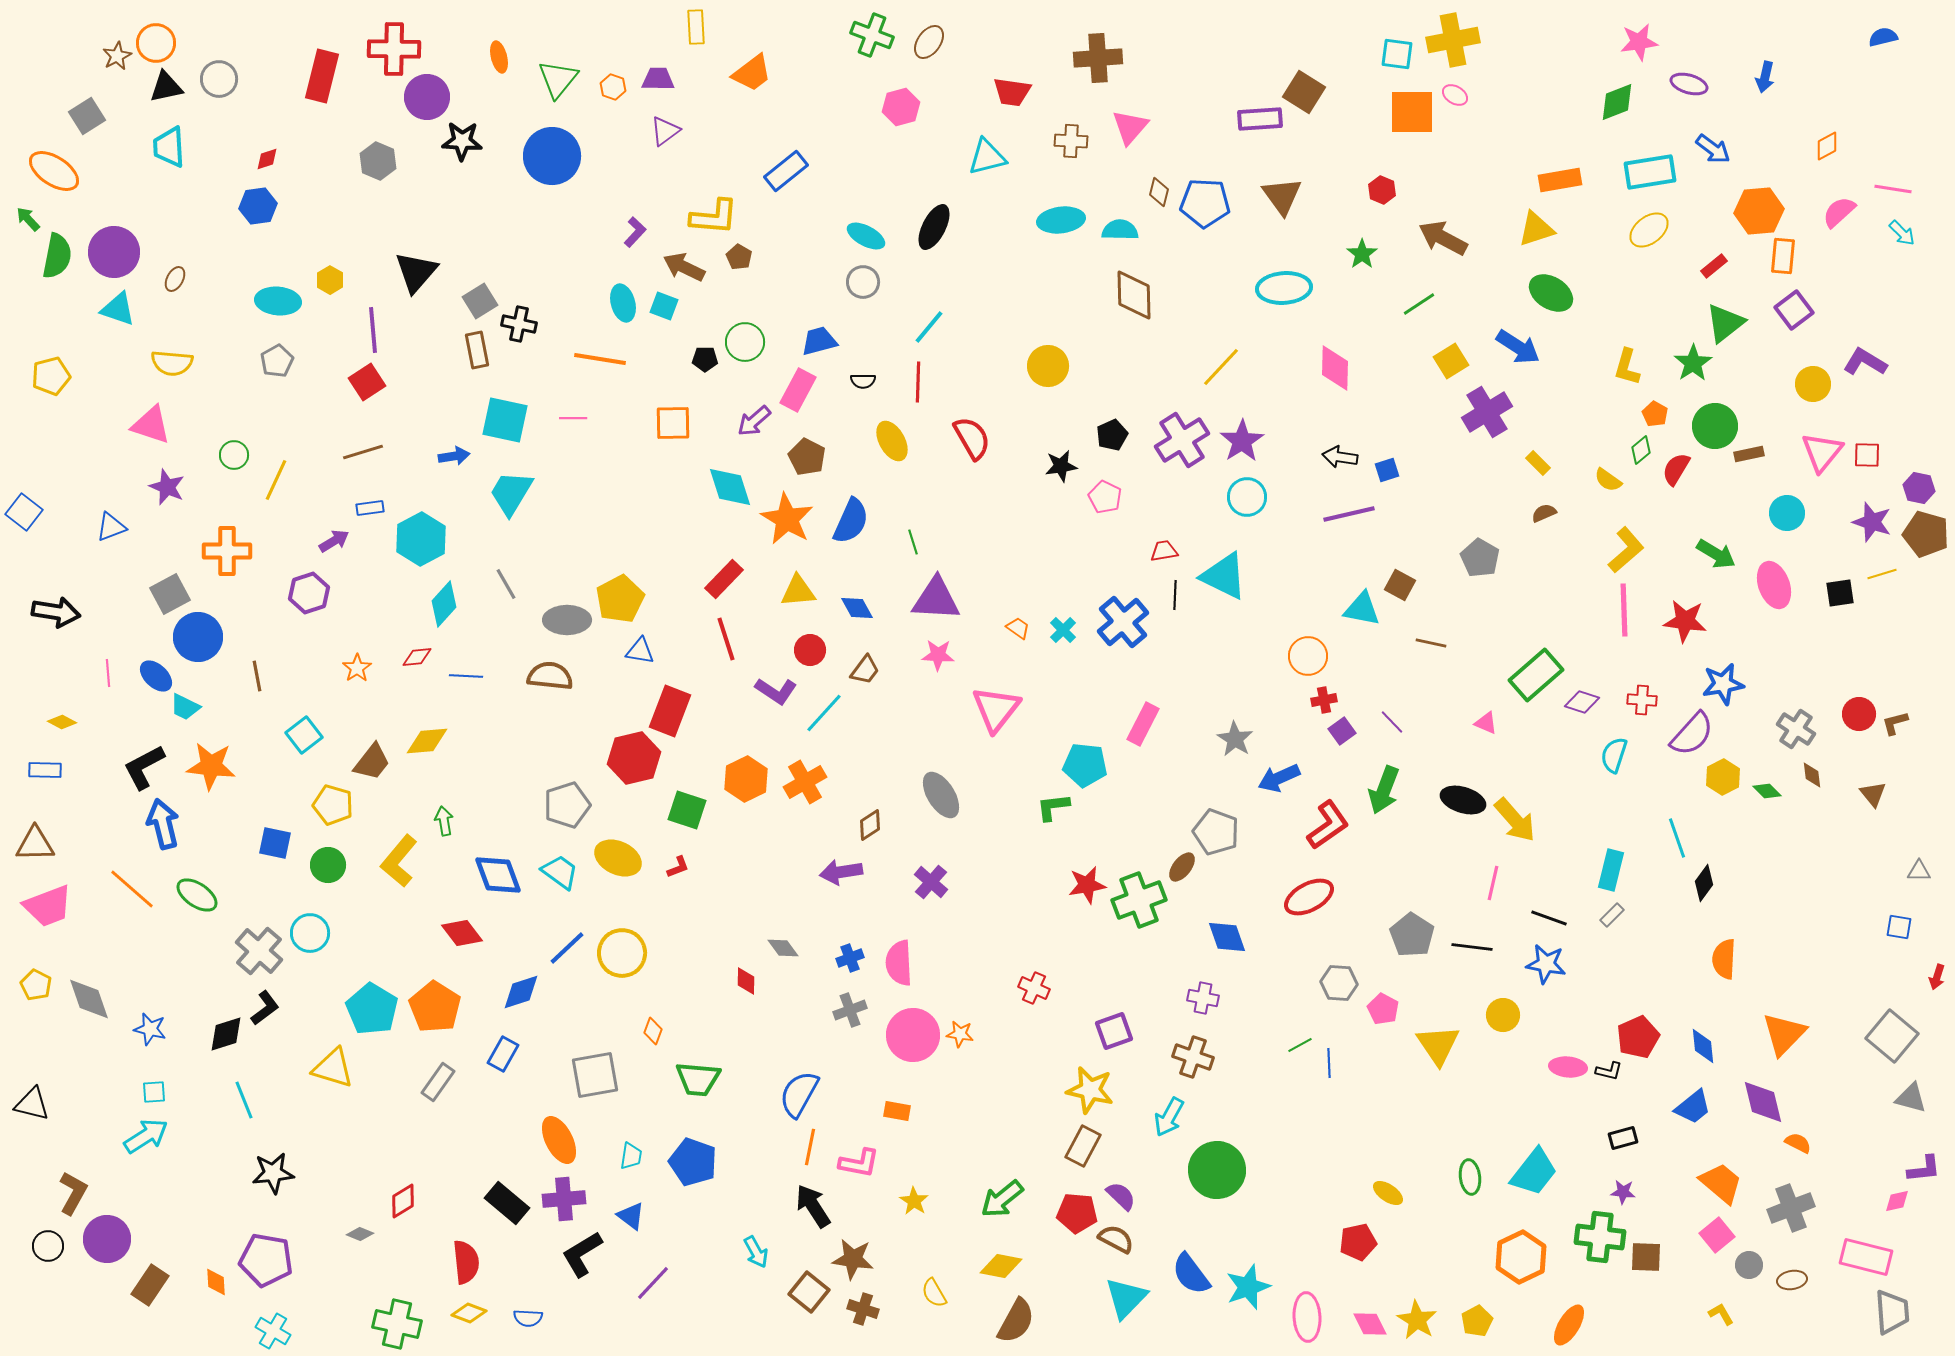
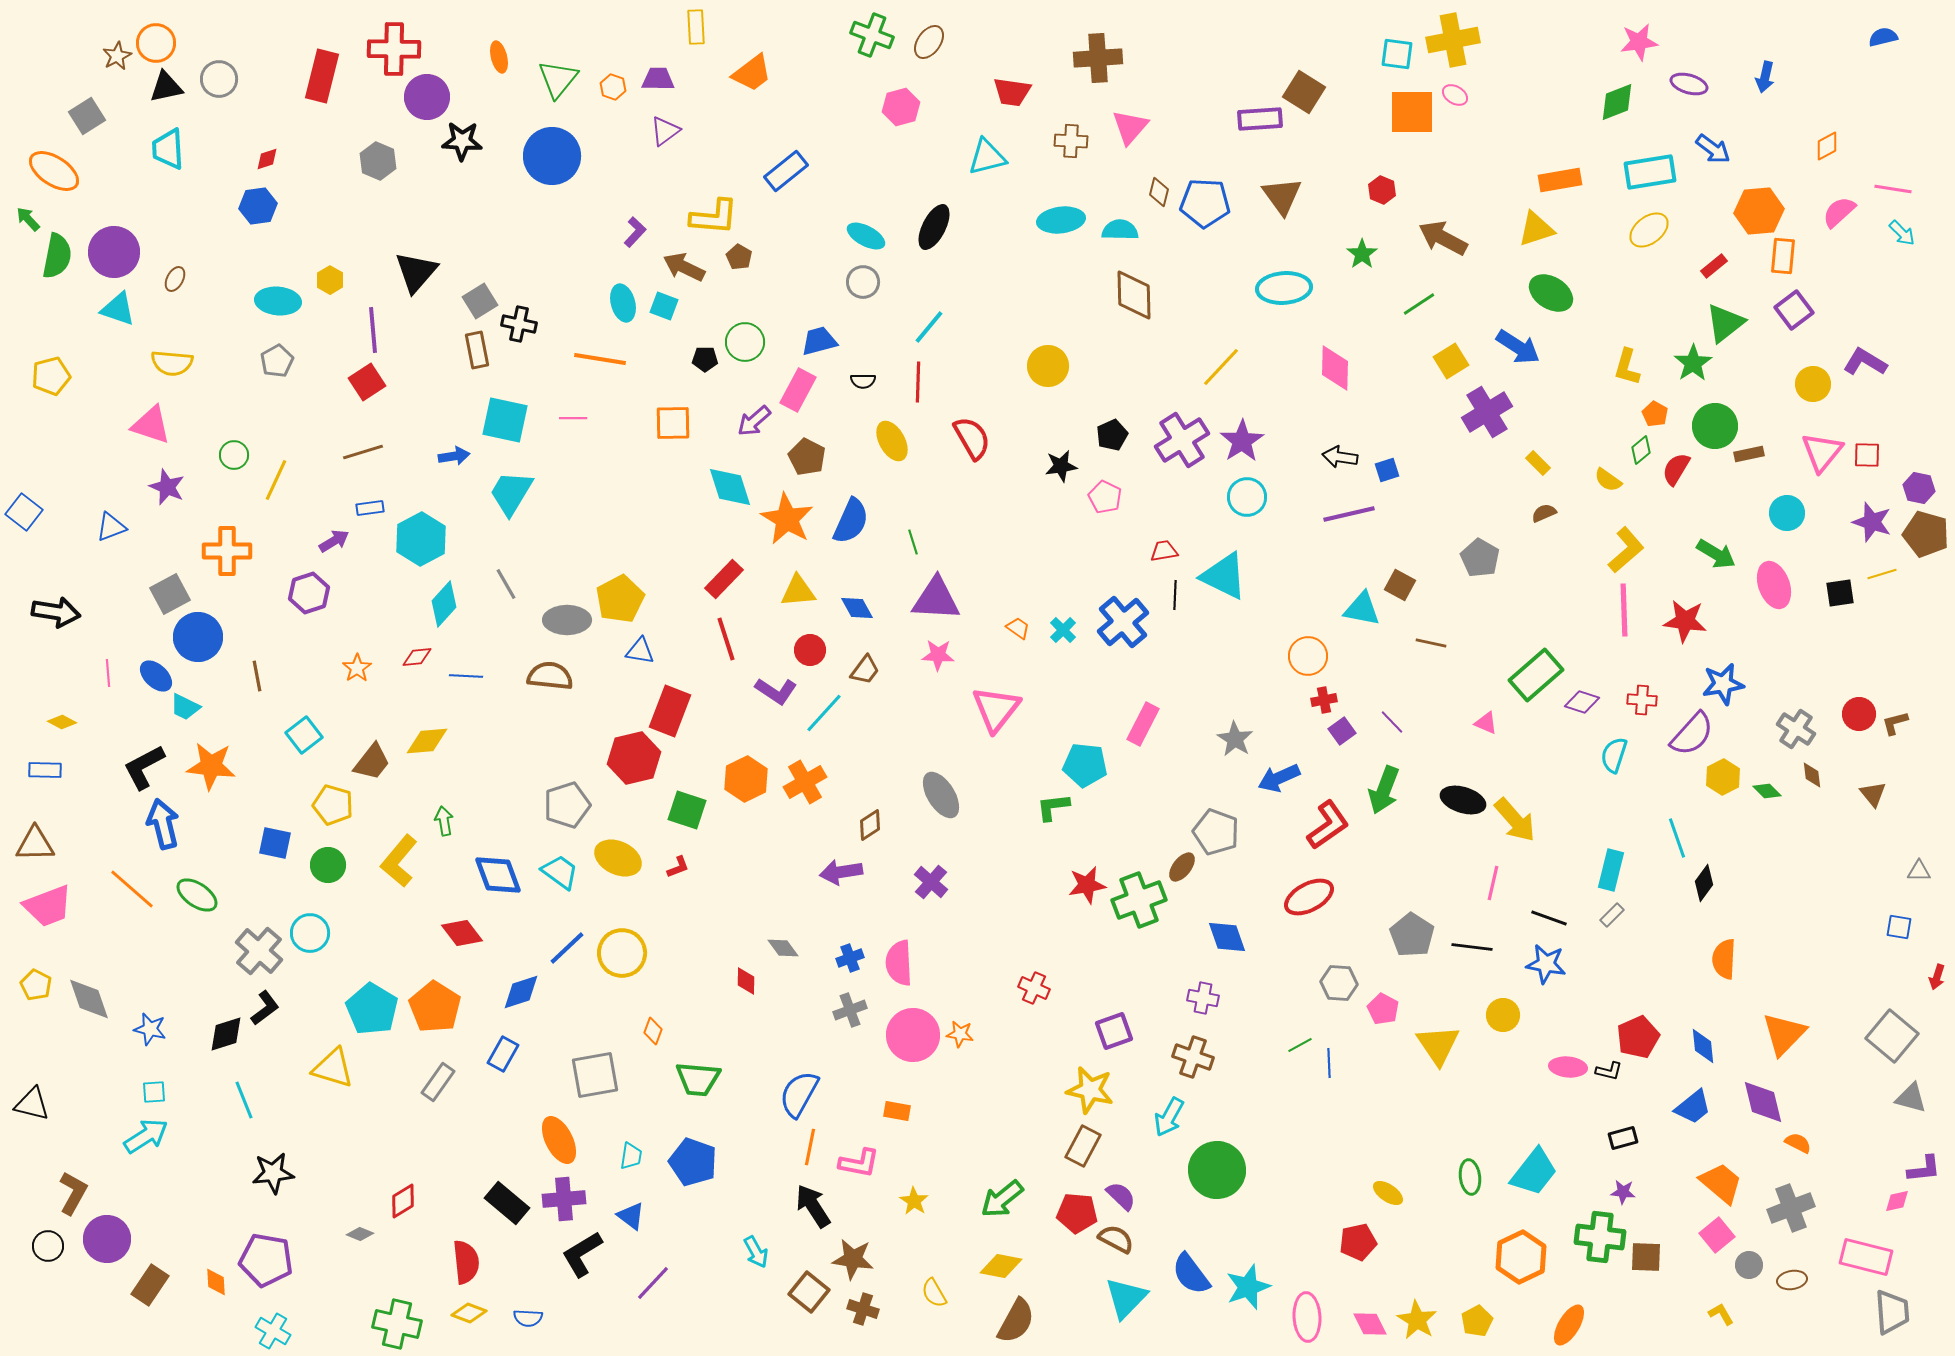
cyan trapezoid at (169, 147): moved 1 px left, 2 px down
